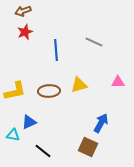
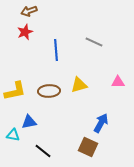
brown arrow: moved 6 px right
blue triangle: rotated 14 degrees clockwise
